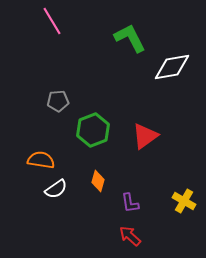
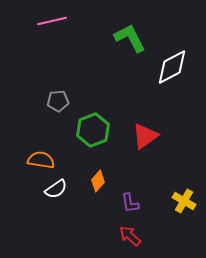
pink line: rotated 72 degrees counterclockwise
white diamond: rotated 18 degrees counterclockwise
orange diamond: rotated 25 degrees clockwise
